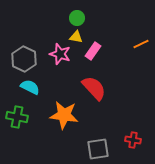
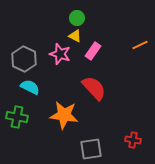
yellow triangle: moved 1 px left, 1 px up; rotated 16 degrees clockwise
orange line: moved 1 px left, 1 px down
gray square: moved 7 px left
